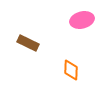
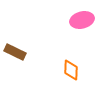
brown rectangle: moved 13 px left, 9 px down
